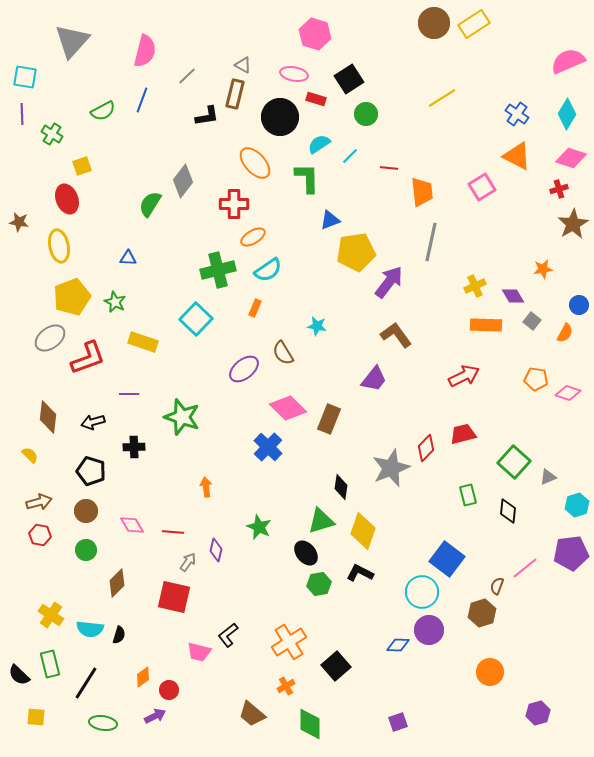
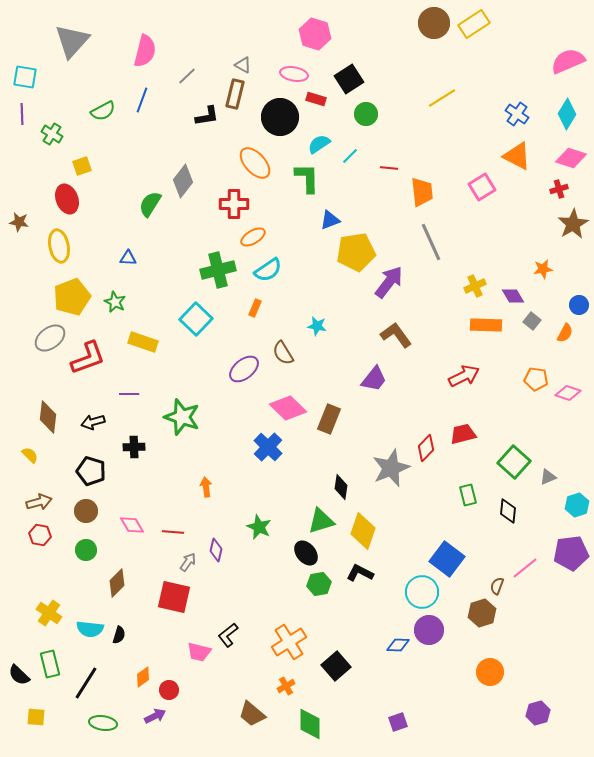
gray line at (431, 242): rotated 36 degrees counterclockwise
yellow cross at (51, 615): moved 2 px left, 2 px up
